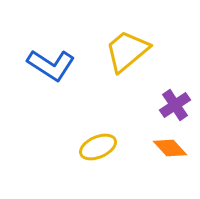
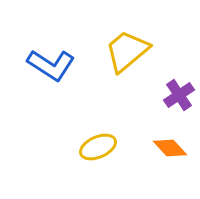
purple cross: moved 4 px right, 10 px up
